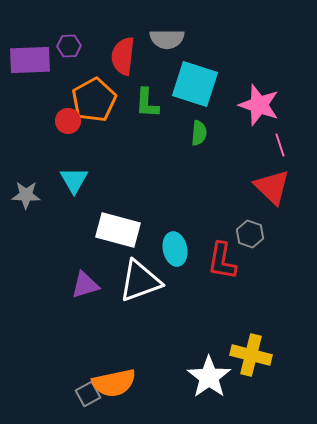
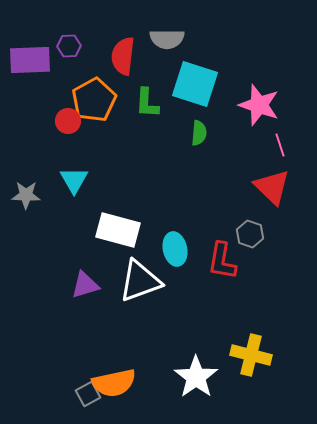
white star: moved 13 px left
